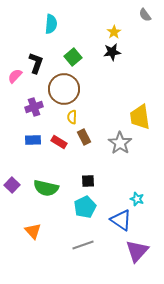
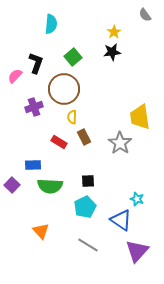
blue rectangle: moved 25 px down
green semicircle: moved 4 px right, 2 px up; rotated 10 degrees counterclockwise
orange triangle: moved 8 px right
gray line: moved 5 px right; rotated 50 degrees clockwise
